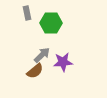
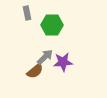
green hexagon: moved 1 px right, 2 px down
gray arrow: moved 3 px right, 2 px down
